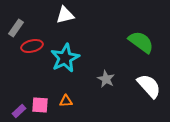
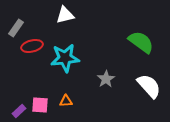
cyan star: rotated 20 degrees clockwise
gray star: rotated 12 degrees clockwise
